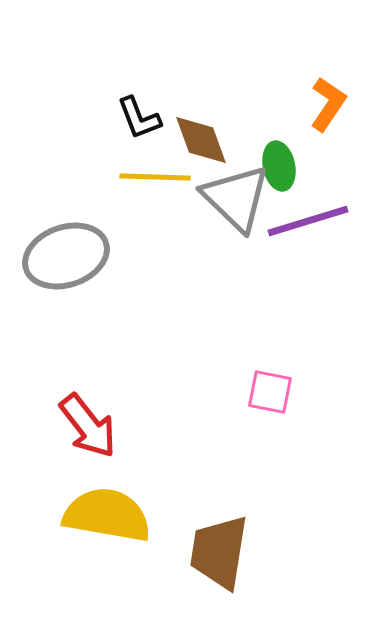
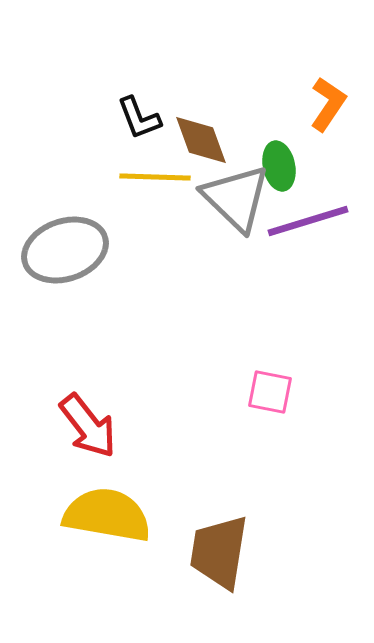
gray ellipse: moved 1 px left, 6 px up
